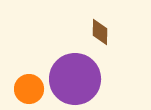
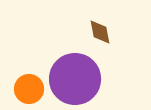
brown diamond: rotated 12 degrees counterclockwise
